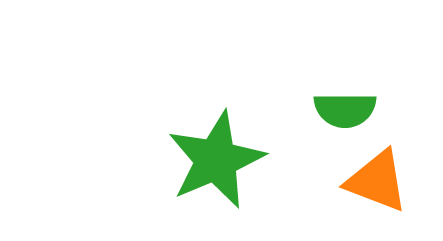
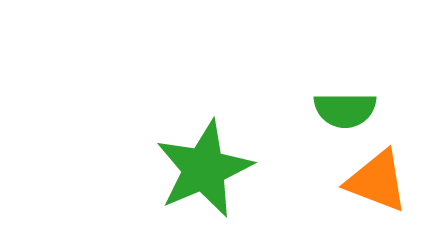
green star: moved 12 px left, 9 px down
